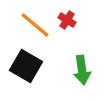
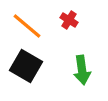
red cross: moved 2 px right
orange line: moved 8 px left, 1 px down
